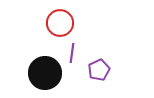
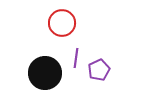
red circle: moved 2 px right
purple line: moved 4 px right, 5 px down
